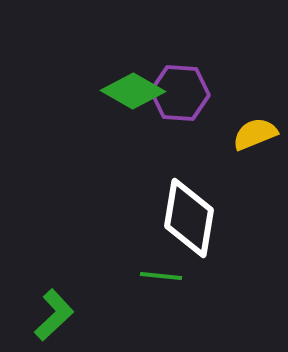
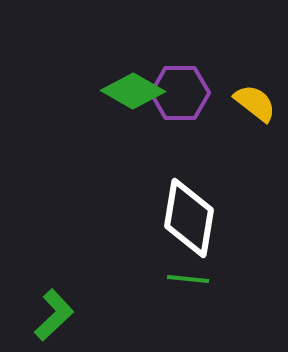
purple hexagon: rotated 4 degrees counterclockwise
yellow semicircle: moved 31 px up; rotated 60 degrees clockwise
green line: moved 27 px right, 3 px down
